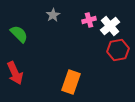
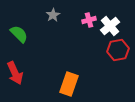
orange rectangle: moved 2 px left, 2 px down
